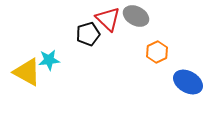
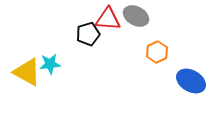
red triangle: rotated 40 degrees counterclockwise
cyan star: moved 1 px right, 4 px down
blue ellipse: moved 3 px right, 1 px up
